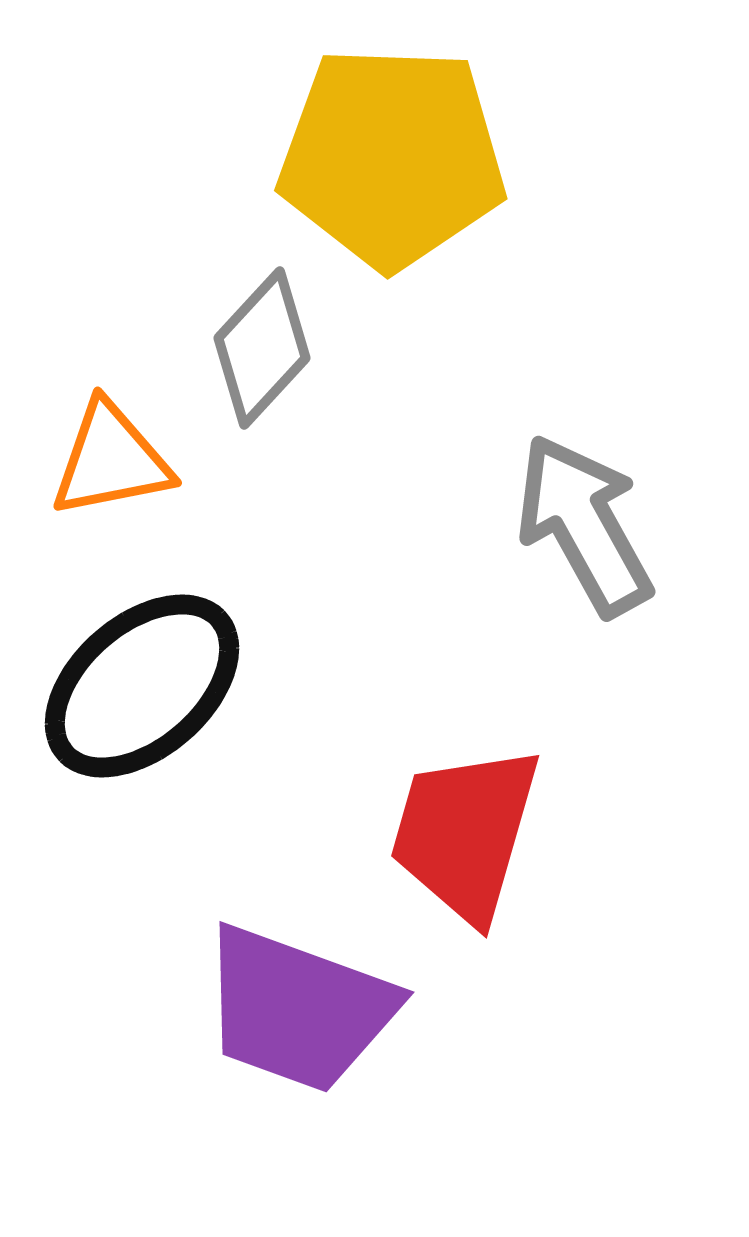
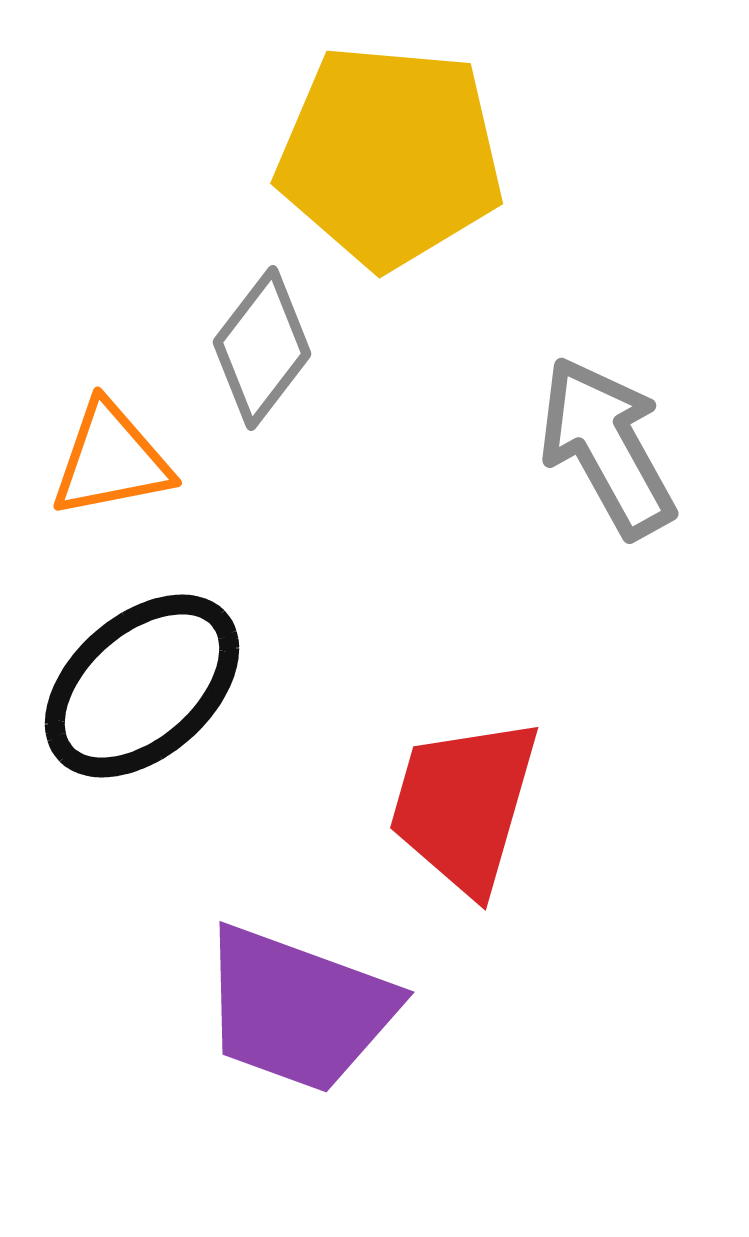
yellow pentagon: moved 2 px left, 1 px up; rotated 3 degrees clockwise
gray diamond: rotated 5 degrees counterclockwise
gray arrow: moved 23 px right, 78 px up
red trapezoid: moved 1 px left, 28 px up
